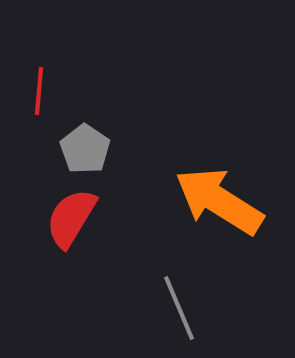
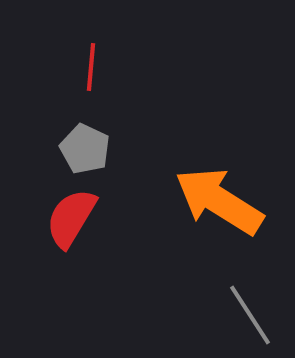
red line: moved 52 px right, 24 px up
gray pentagon: rotated 9 degrees counterclockwise
gray line: moved 71 px right, 7 px down; rotated 10 degrees counterclockwise
